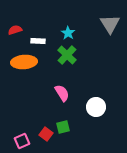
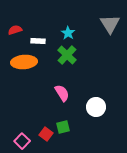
pink square: rotated 21 degrees counterclockwise
